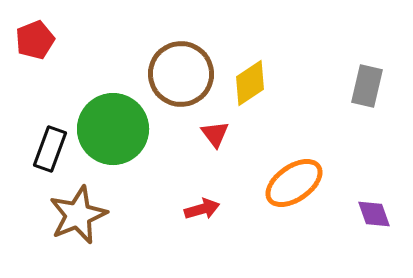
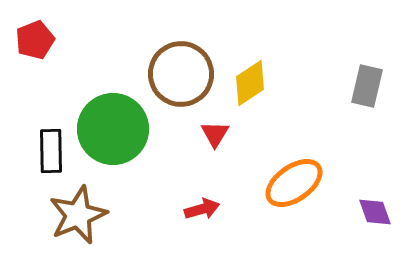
red triangle: rotated 8 degrees clockwise
black rectangle: moved 1 px right, 2 px down; rotated 21 degrees counterclockwise
purple diamond: moved 1 px right, 2 px up
